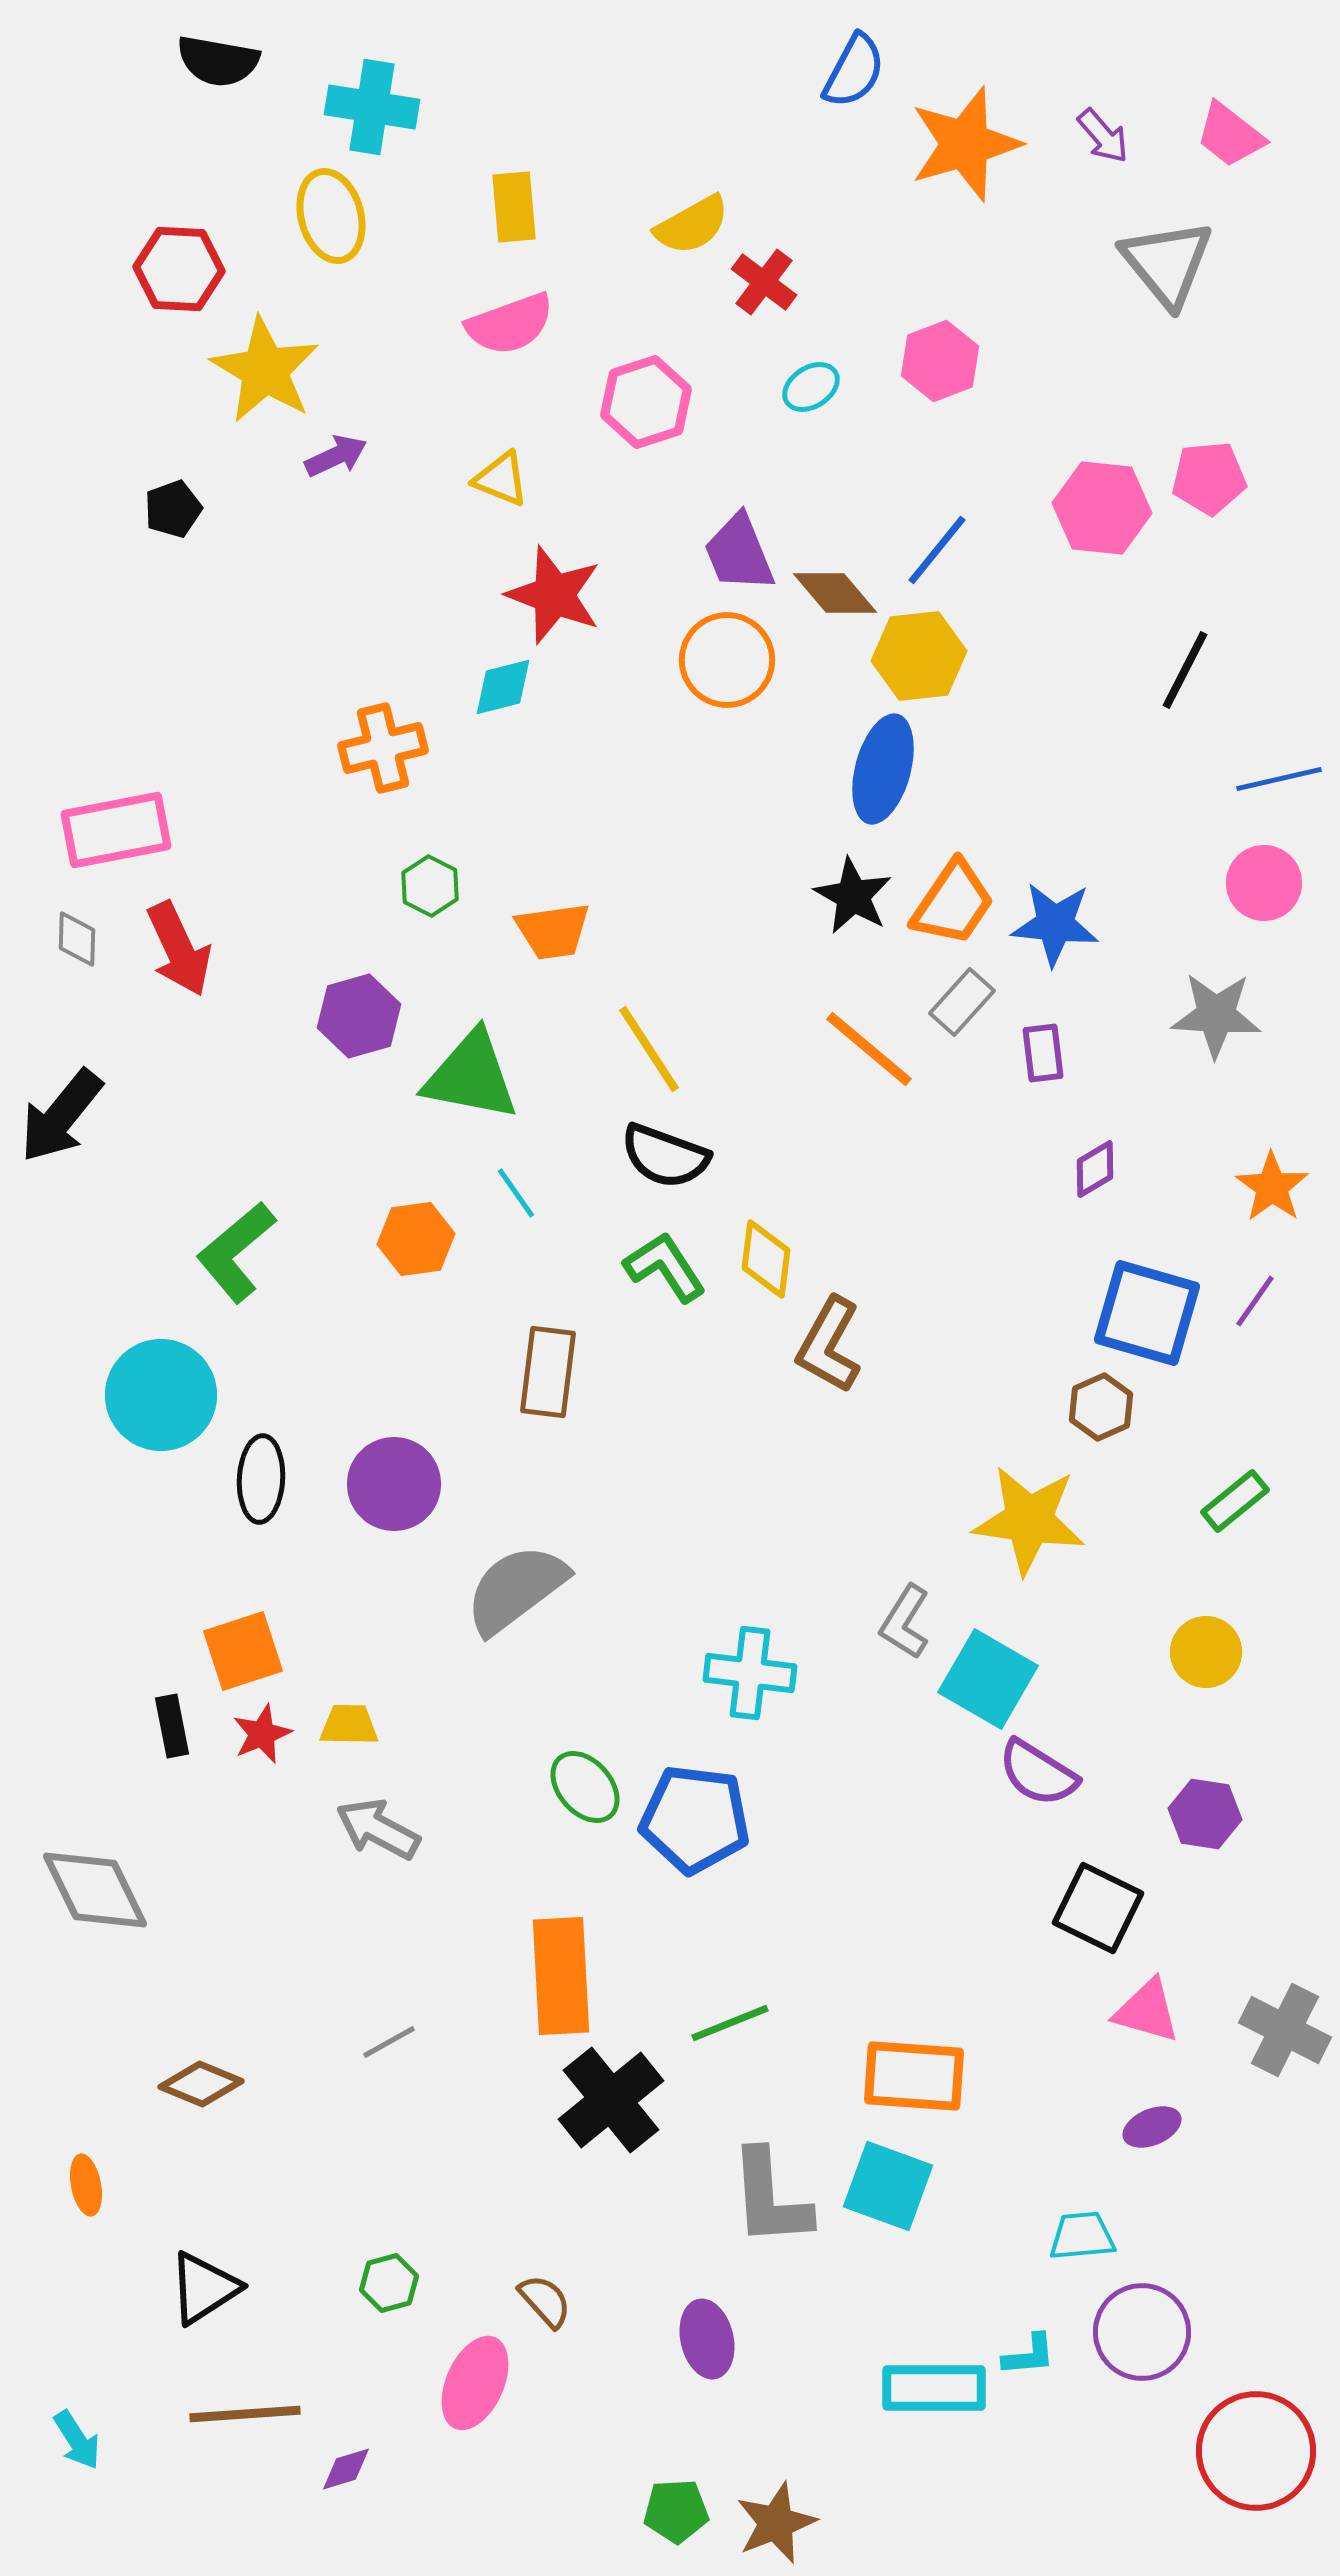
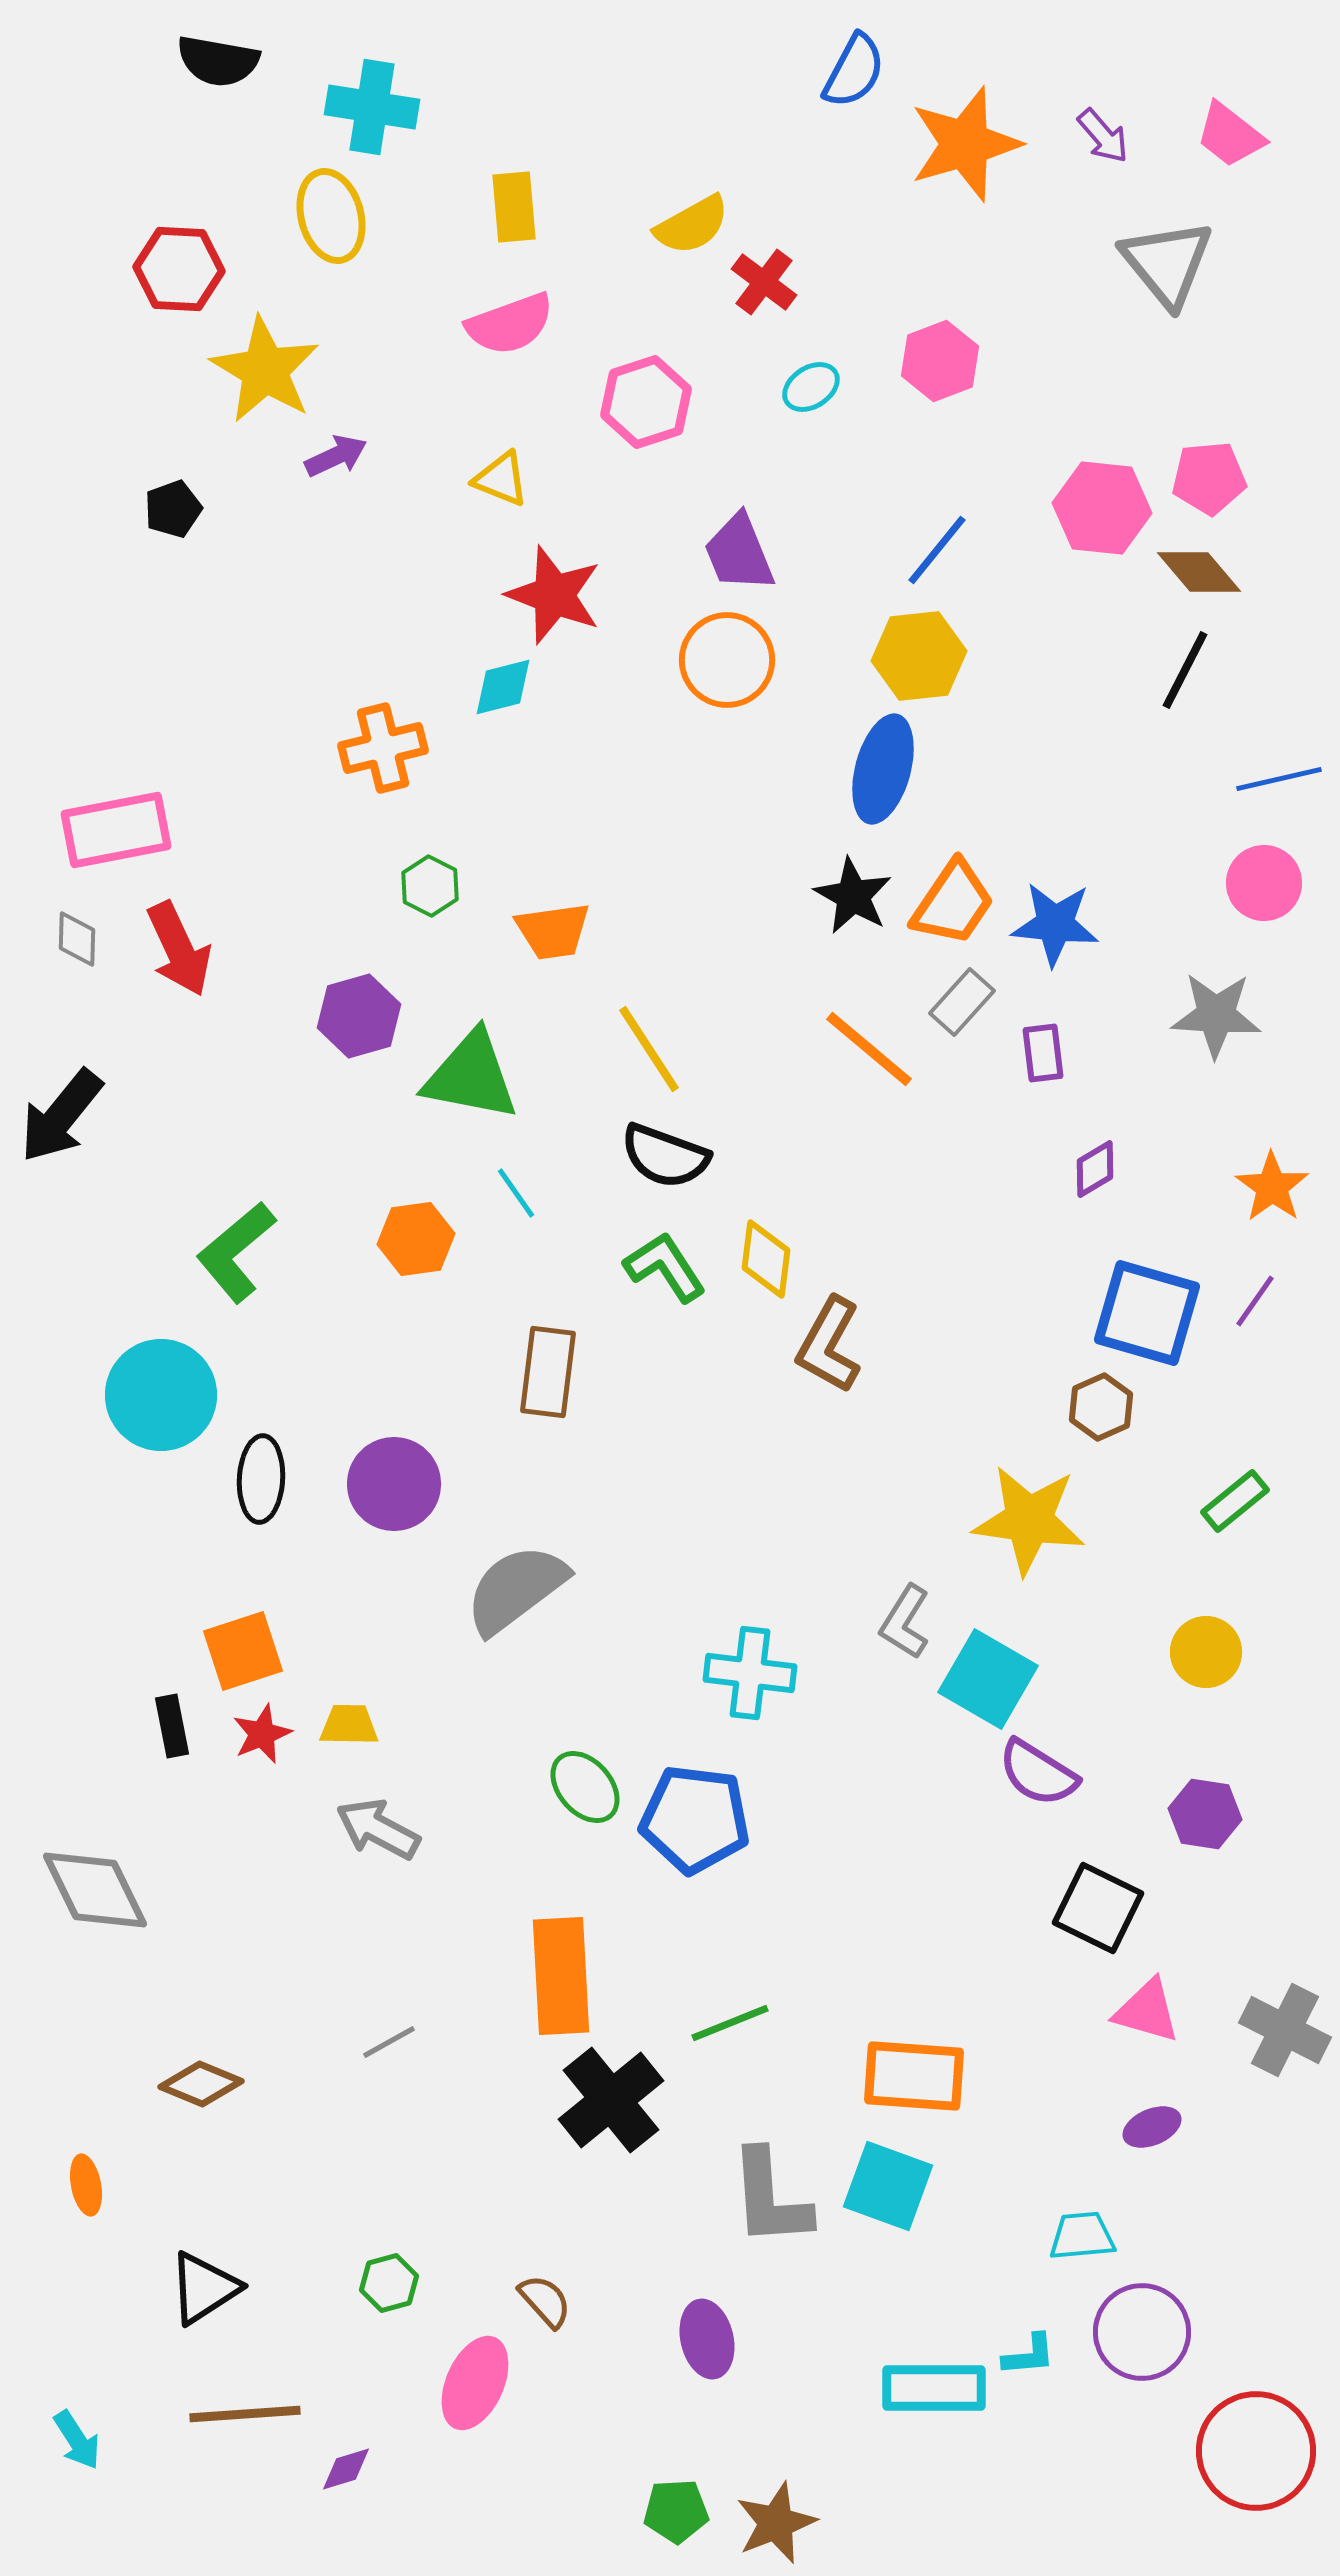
brown diamond at (835, 593): moved 364 px right, 21 px up
